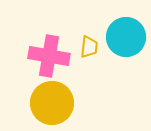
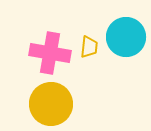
pink cross: moved 1 px right, 3 px up
yellow circle: moved 1 px left, 1 px down
